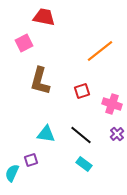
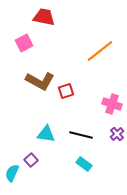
brown L-shape: rotated 76 degrees counterclockwise
red square: moved 16 px left
black line: rotated 25 degrees counterclockwise
purple square: rotated 24 degrees counterclockwise
